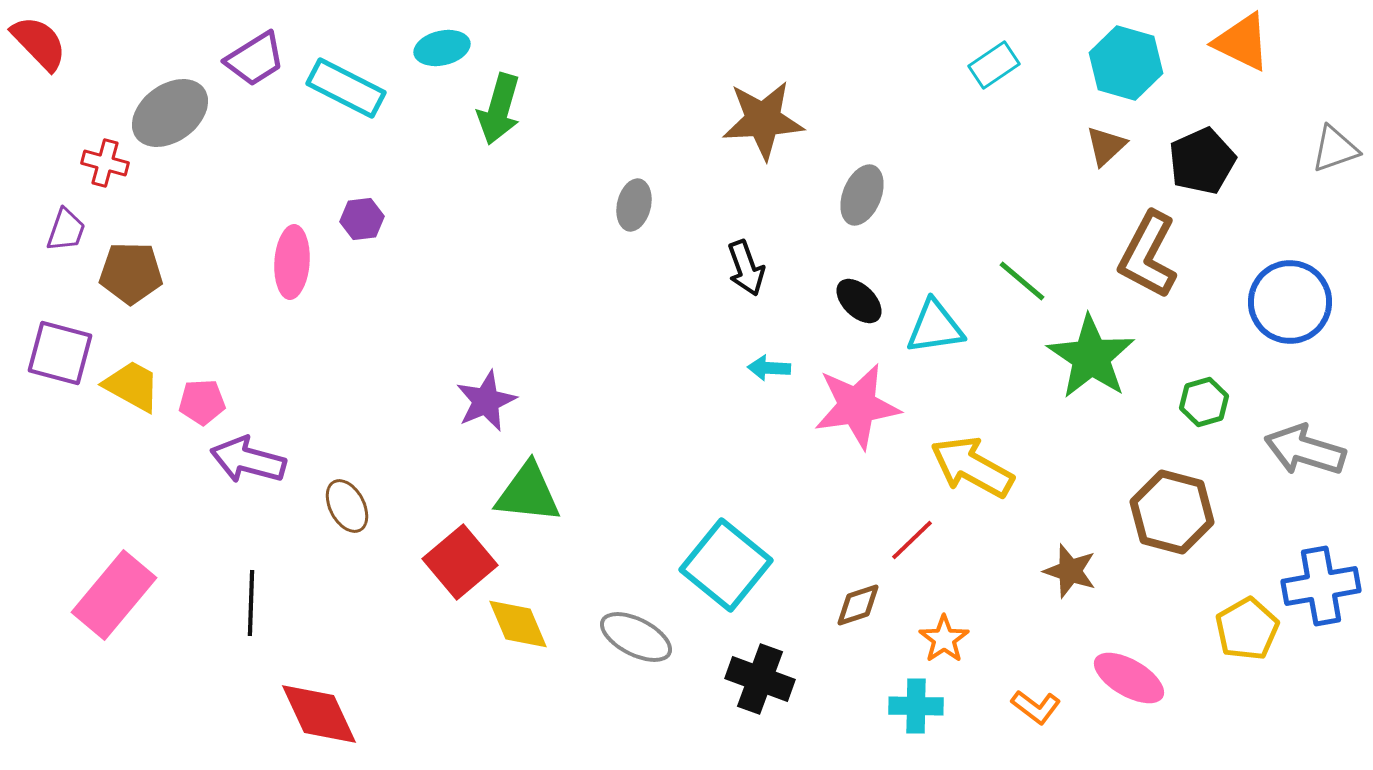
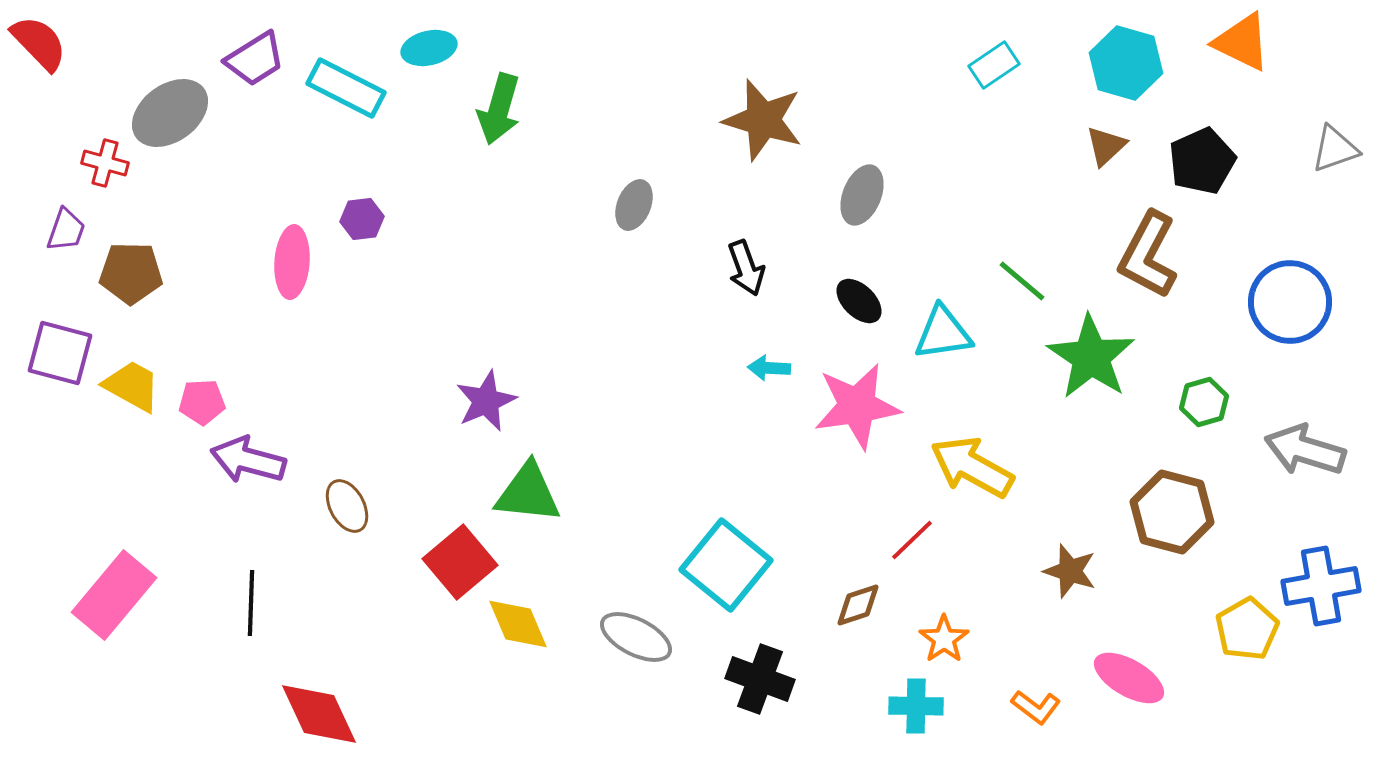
cyan ellipse at (442, 48): moved 13 px left
brown star at (763, 120): rotated 20 degrees clockwise
gray ellipse at (634, 205): rotated 9 degrees clockwise
cyan triangle at (935, 327): moved 8 px right, 6 px down
